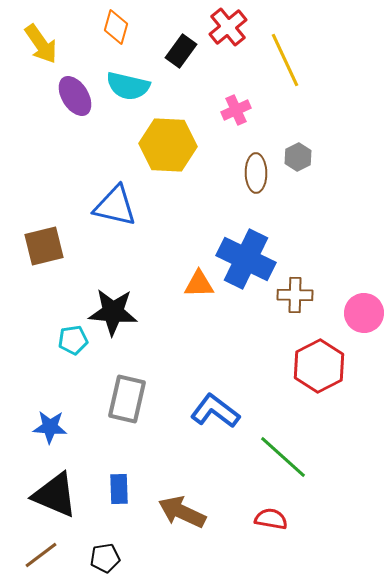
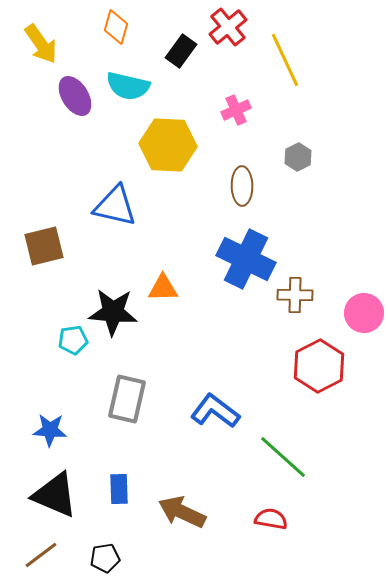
brown ellipse: moved 14 px left, 13 px down
orange triangle: moved 36 px left, 4 px down
blue star: moved 3 px down
